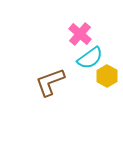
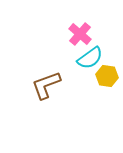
yellow hexagon: rotated 20 degrees counterclockwise
brown L-shape: moved 4 px left, 3 px down
